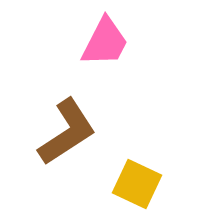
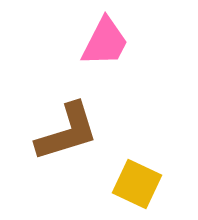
brown L-shape: rotated 16 degrees clockwise
